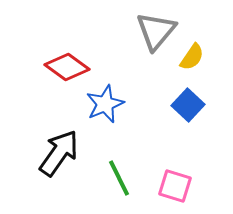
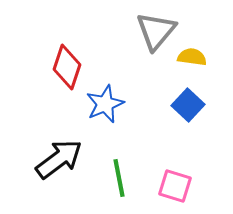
yellow semicircle: rotated 116 degrees counterclockwise
red diamond: rotated 72 degrees clockwise
black arrow: moved 6 px down; rotated 18 degrees clockwise
green line: rotated 15 degrees clockwise
